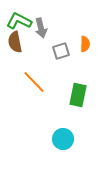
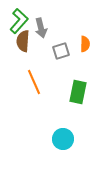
green L-shape: rotated 105 degrees clockwise
brown semicircle: moved 8 px right, 1 px up; rotated 15 degrees clockwise
orange line: rotated 20 degrees clockwise
green rectangle: moved 3 px up
